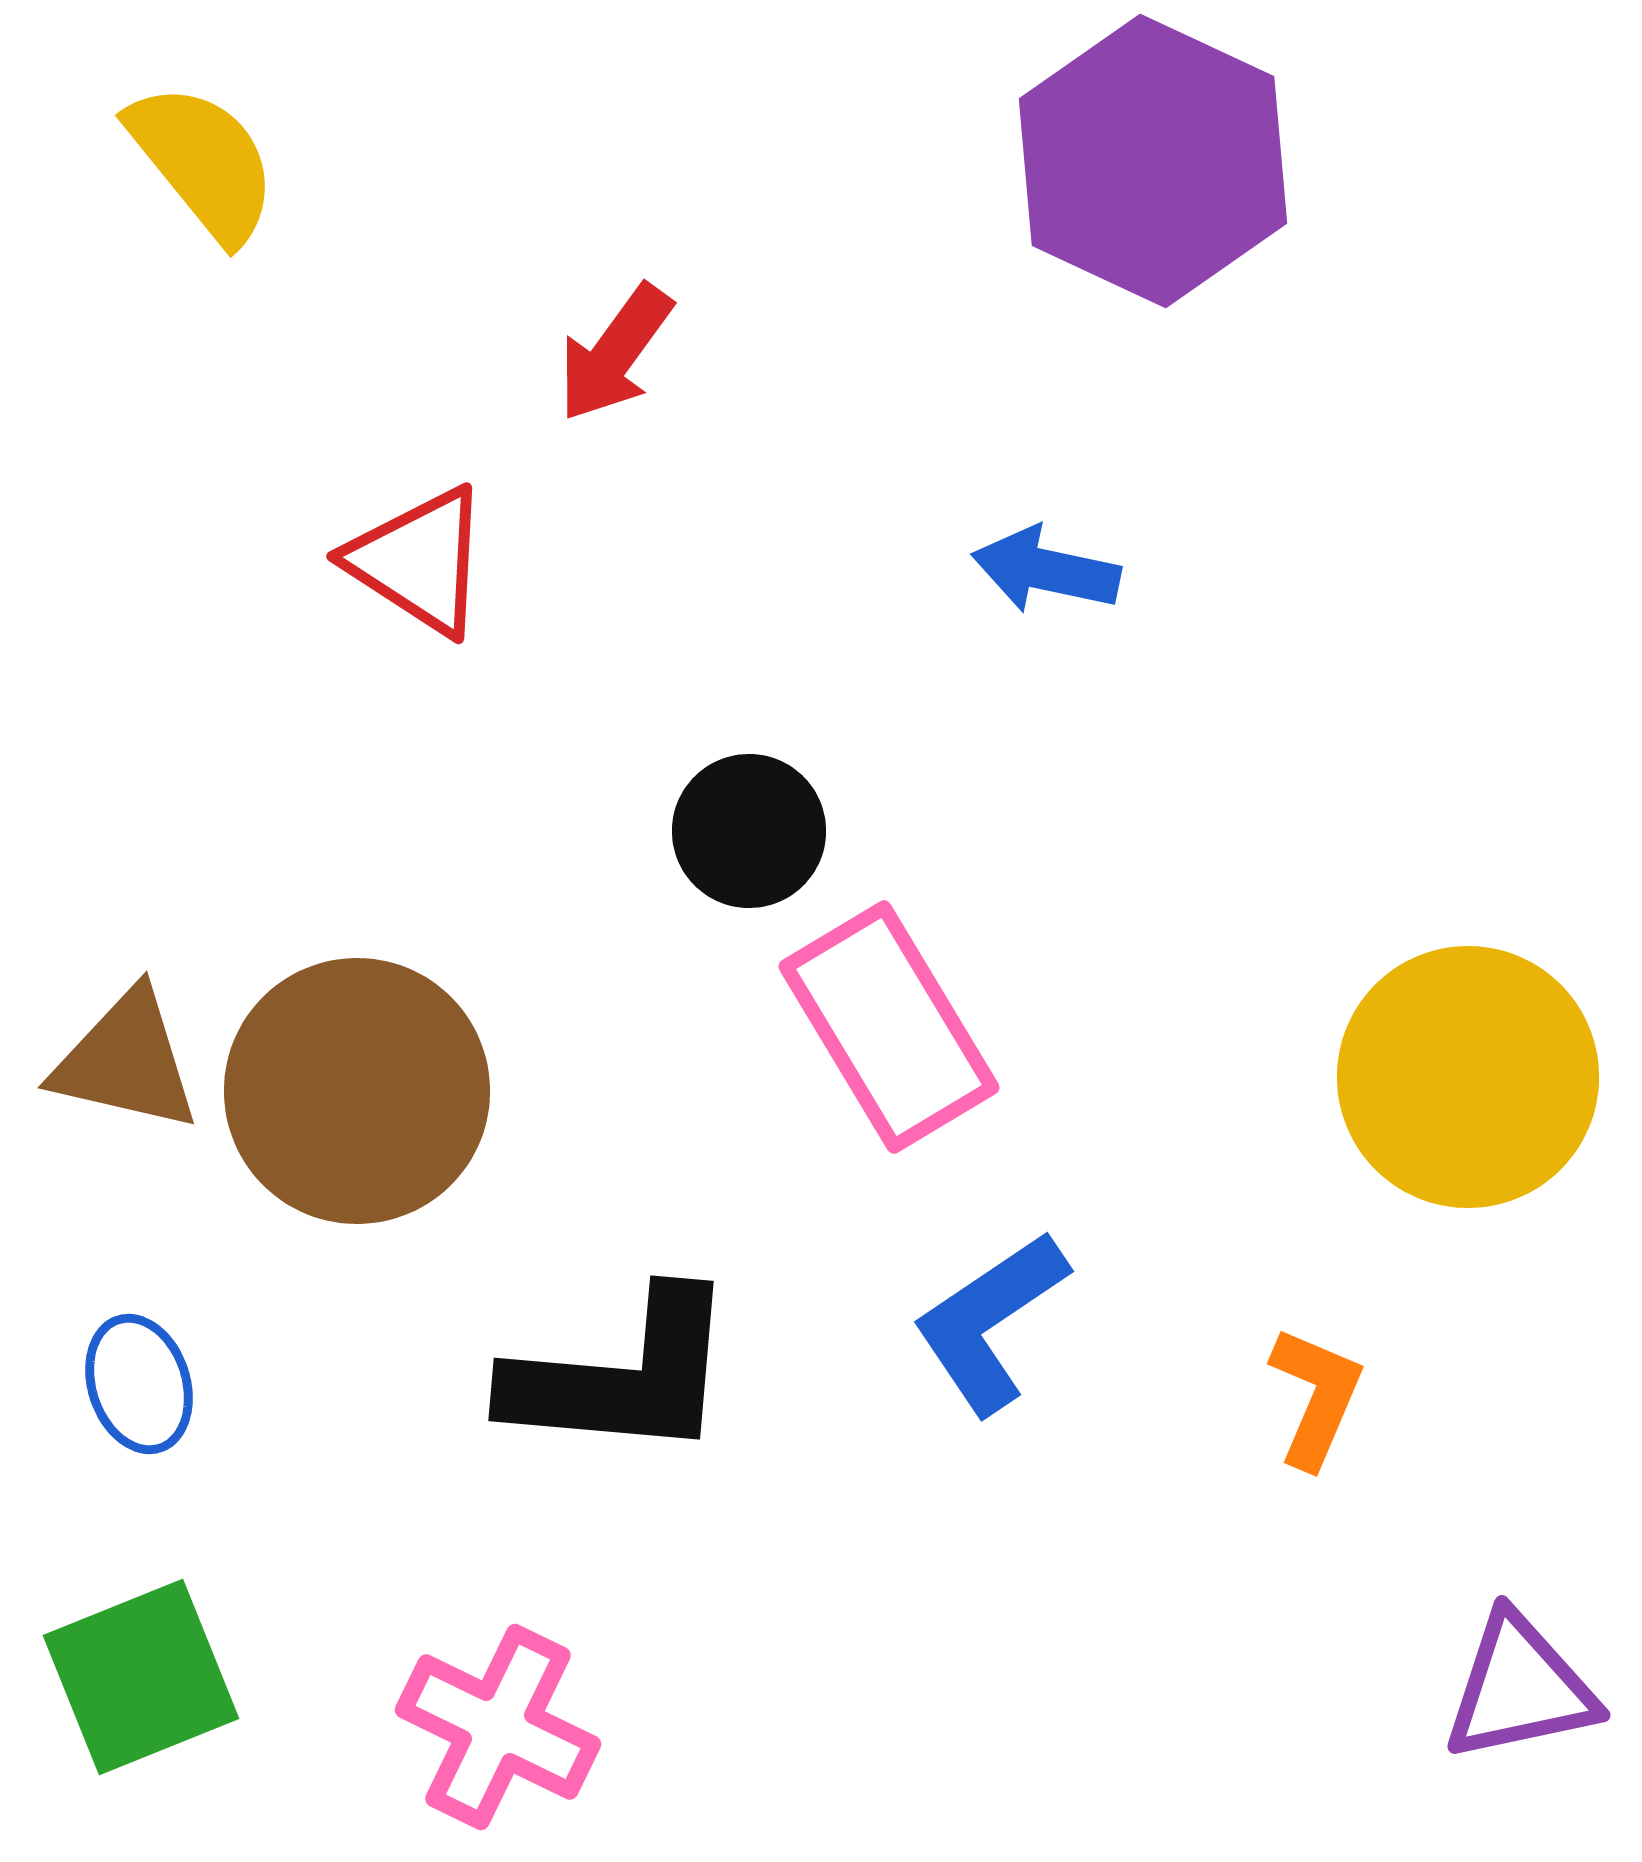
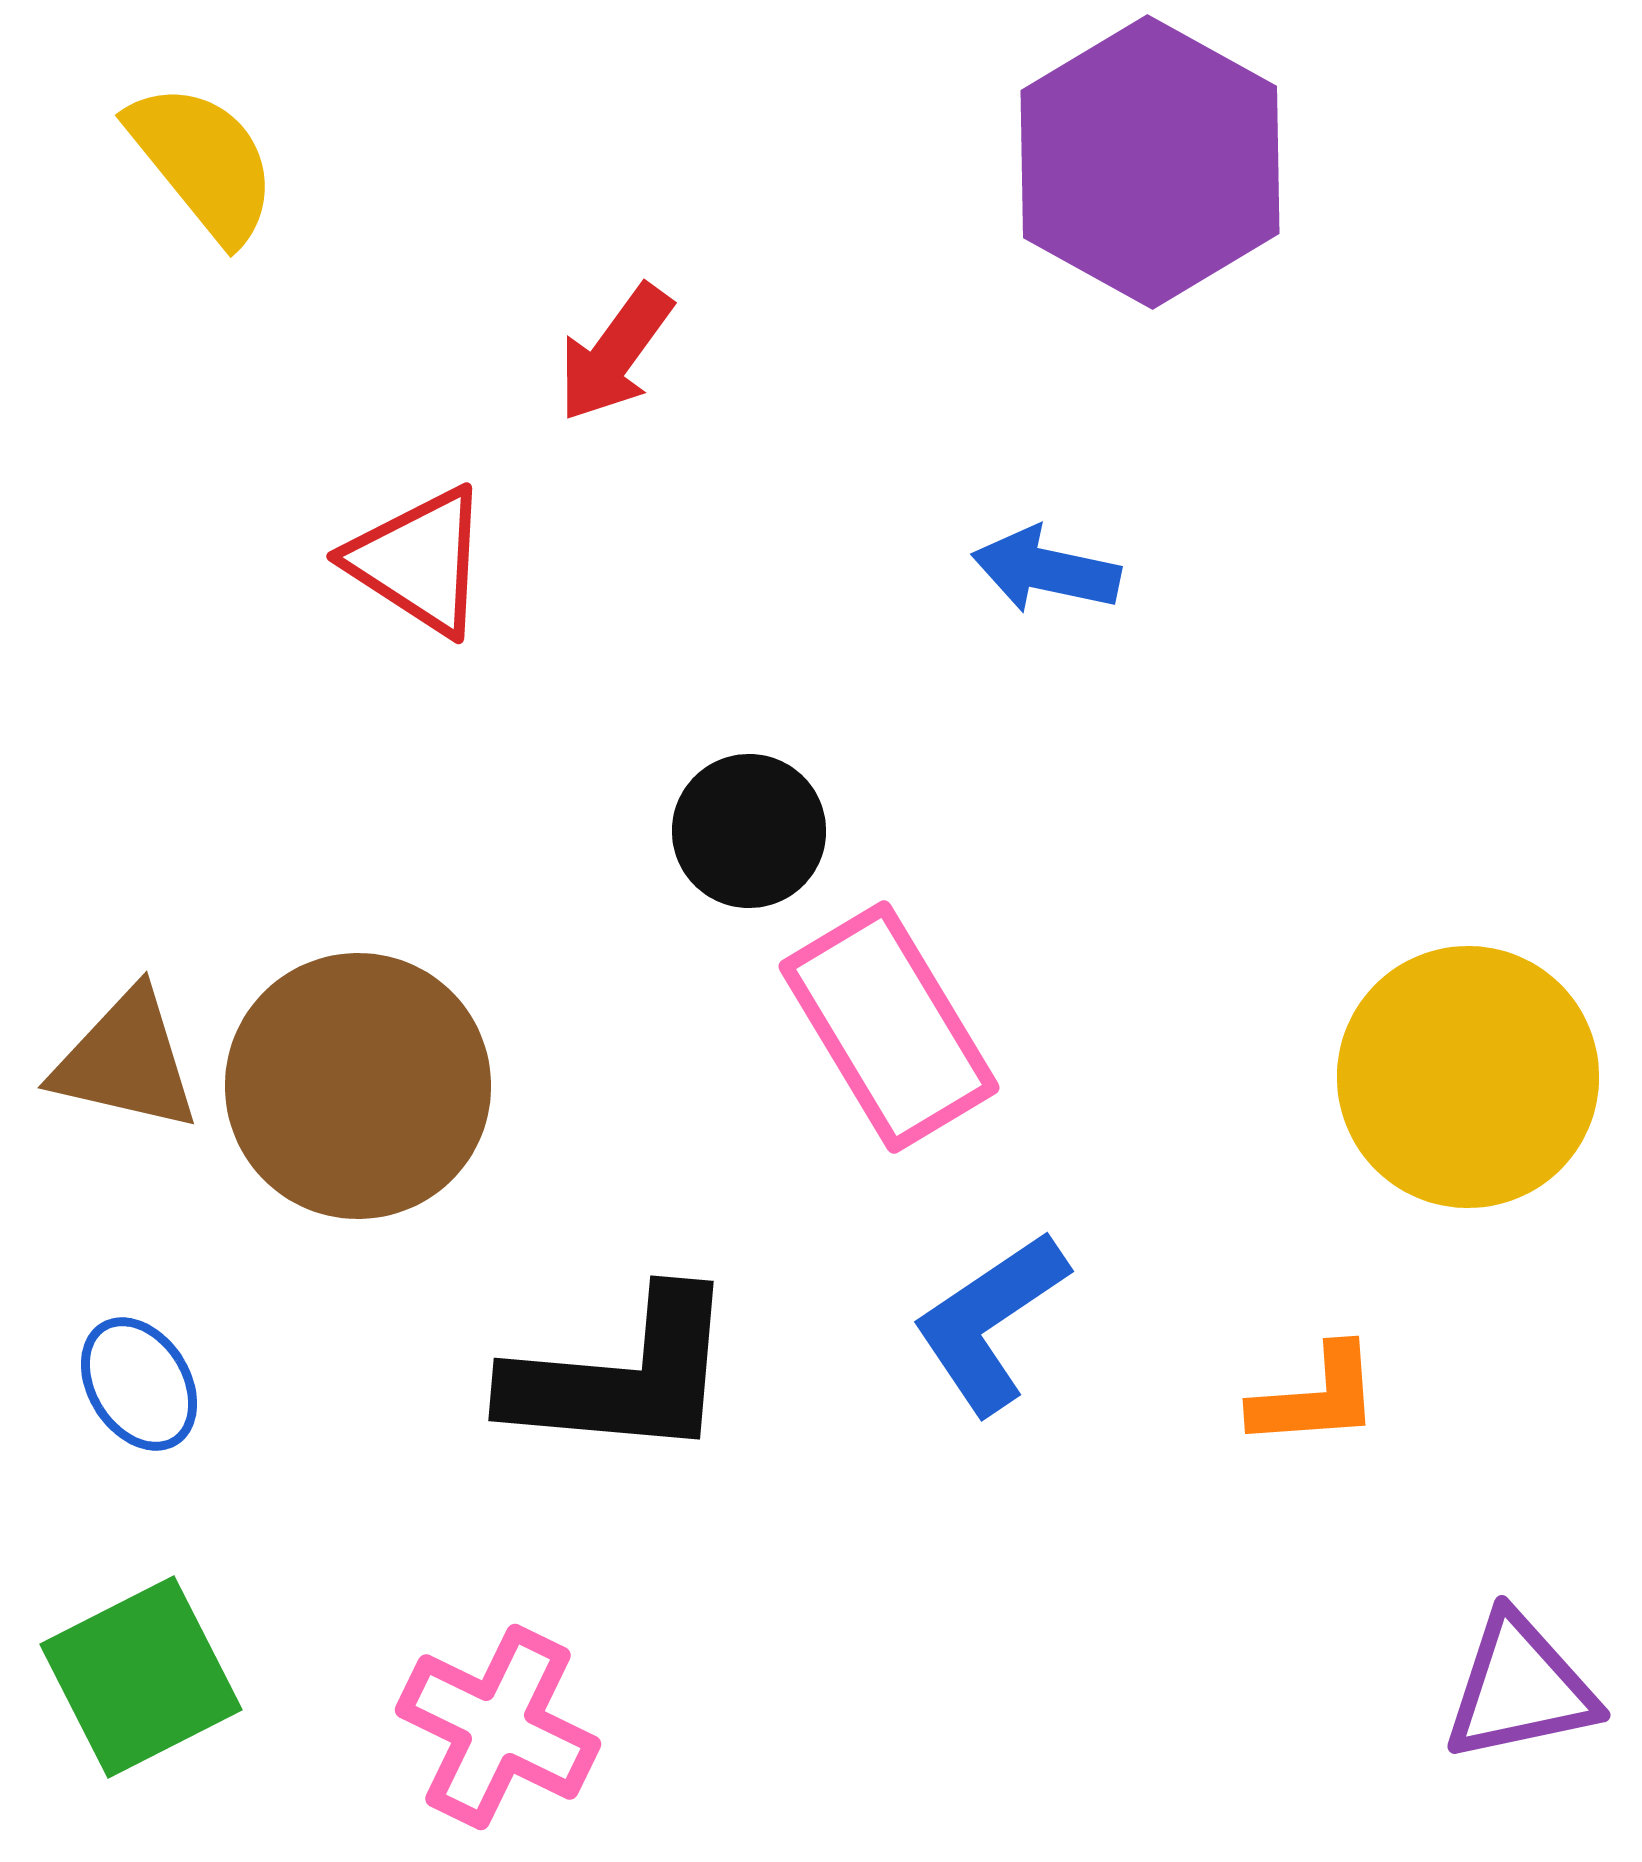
purple hexagon: moved 3 px left, 1 px down; rotated 4 degrees clockwise
brown circle: moved 1 px right, 5 px up
blue ellipse: rotated 14 degrees counterclockwise
orange L-shape: rotated 63 degrees clockwise
green square: rotated 5 degrees counterclockwise
